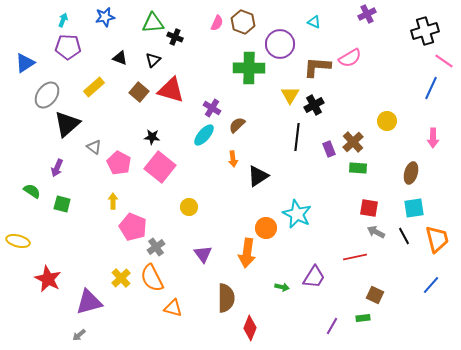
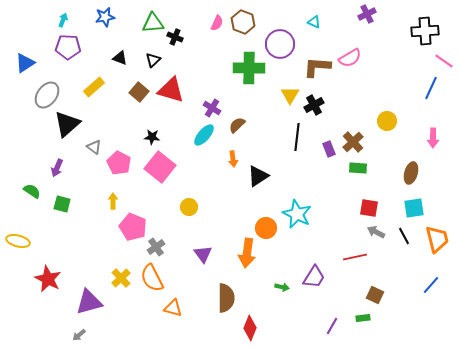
black cross at (425, 31): rotated 12 degrees clockwise
